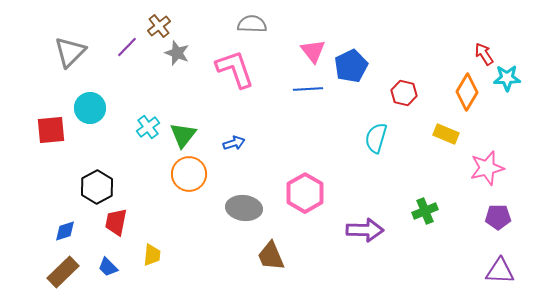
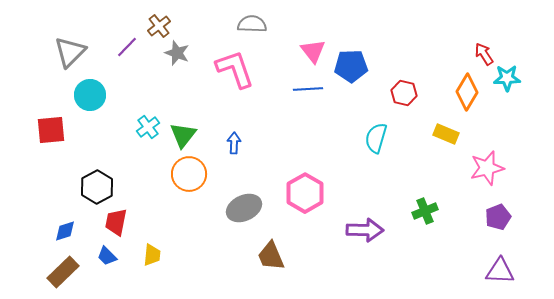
blue pentagon: rotated 24 degrees clockwise
cyan circle: moved 13 px up
blue arrow: rotated 70 degrees counterclockwise
gray ellipse: rotated 32 degrees counterclockwise
purple pentagon: rotated 20 degrees counterclockwise
blue trapezoid: moved 1 px left, 11 px up
